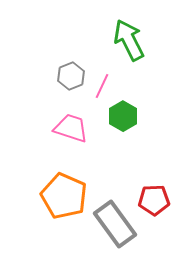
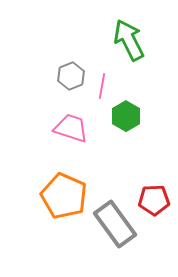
pink line: rotated 15 degrees counterclockwise
green hexagon: moved 3 px right
